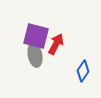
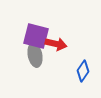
red arrow: rotated 75 degrees clockwise
